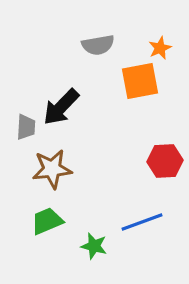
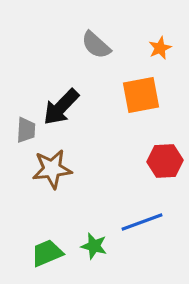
gray semicircle: moved 2 px left; rotated 52 degrees clockwise
orange square: moved 1 px right, 14 px down
gray trapezoid: moved 3 px down
green trapezoid: moved 32 px down
